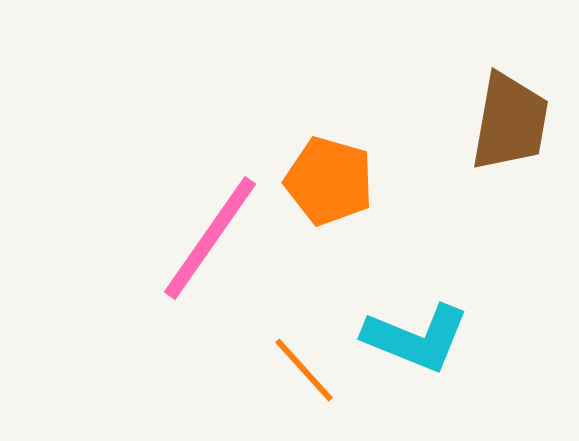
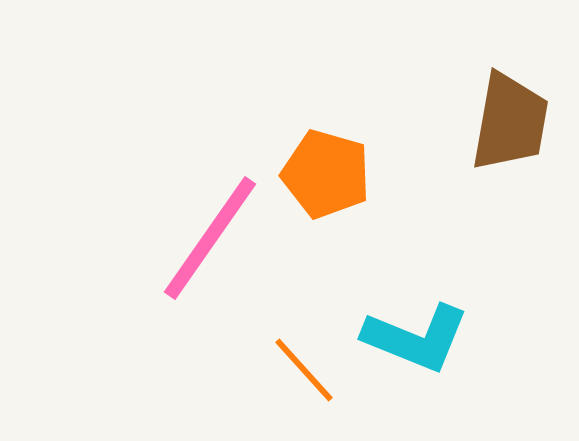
orange pentagon: moved 3 px left, 7 px up
